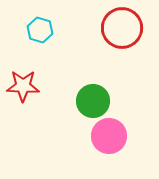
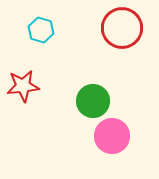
cyan hexagon: moved 1 px right
red star: rotated 8 degrees counterclockwise
pink circle: moved 3 px right
